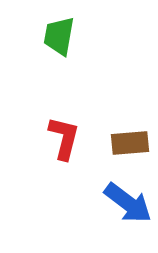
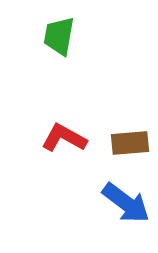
red L-shape: rotated 75 degrees counterclockwise
blue arrow: moved 2 px left
